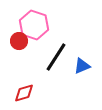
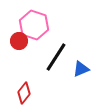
blue triangle: moved 1 px left, 3 px down
red diamond: rotated 35 degrees counterclockwise
